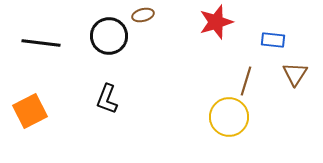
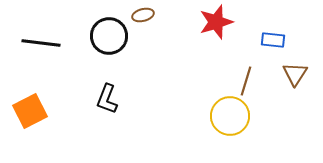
yellow circle: moved 1 px right, 1 px up
